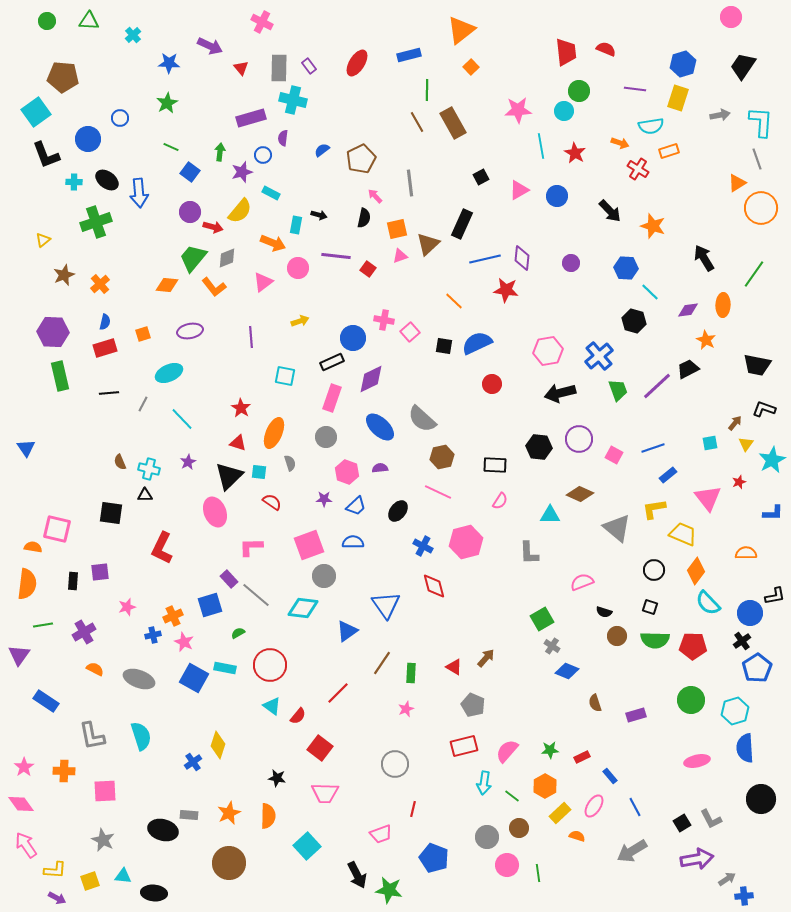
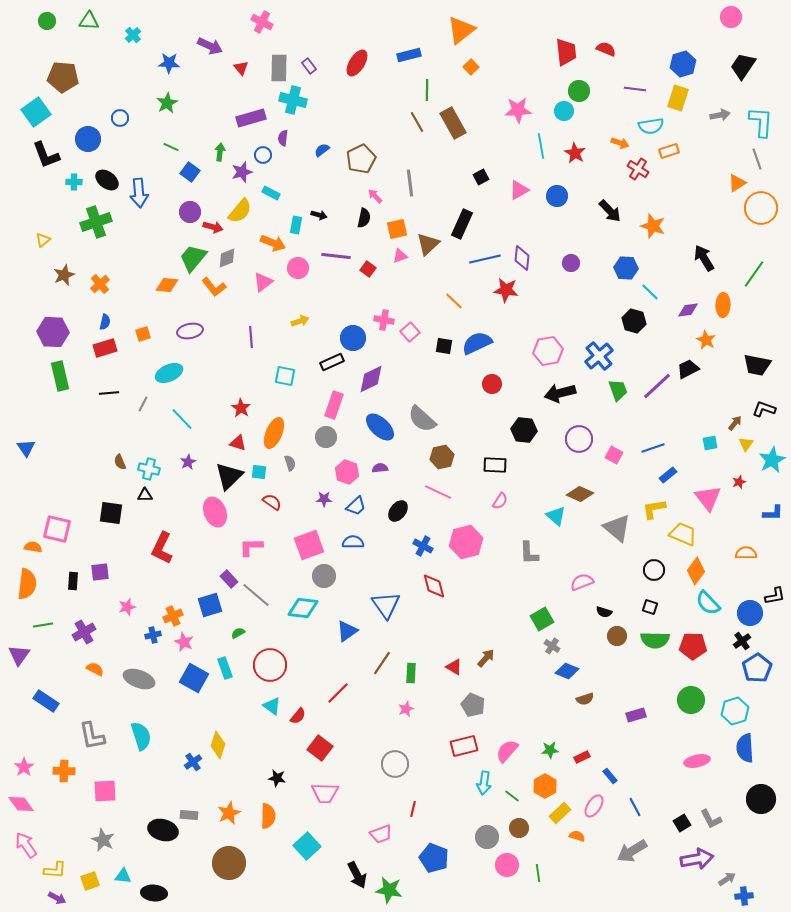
pink rectangle at (332, 398): moved 2 px right, 7 px down
black hexagon at (539, 447): moved 15 px left, 17 px up
cyan triangle at (550, 515): moved 6 px right, 1 px down; rotated 40 degrees clockwise
cyan rectangle at (225, 668): rotated 60 degrees clockwise
brown semicircle at (595, 703): moved 10 px left, 4 px up; rotated 90 degrees counterclockwise
